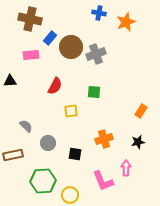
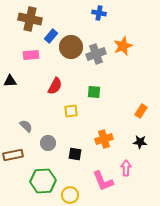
orange star: moved 3 px left, 24 px down
blue rectangle: moved 1 px right, 2 px up
black star: moved 2 px right; rotated 16 degrees clockwise
